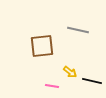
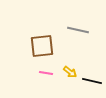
pink line: moved 6 px left, 13 px up
